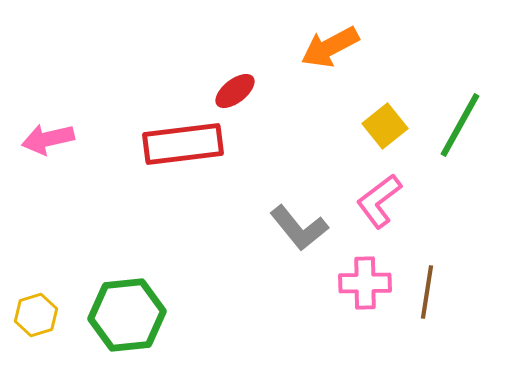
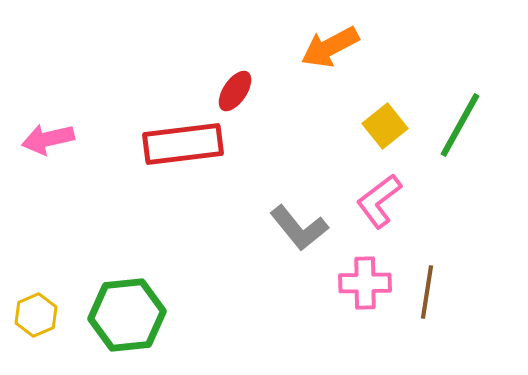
red ellipse: rotated 18 degrees counterclockwise
yellow hexagon: rotated 6 degrees counterclockwise
